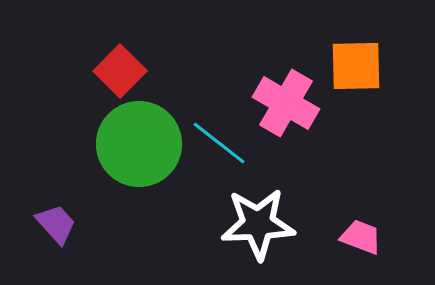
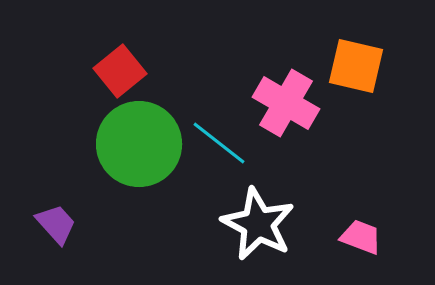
orange square: rotated 14 degrees clockwise
red square: rotated 6 degrees clockwise
white star: rotated 30 degrees clockwise
